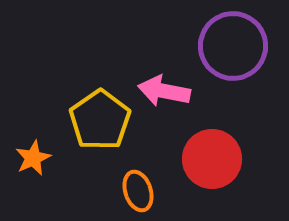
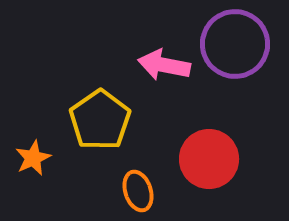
purple circle: moved 2 px right, 2 px up
pink arrow: moved 26 px up
red circle: moved 3 px left
